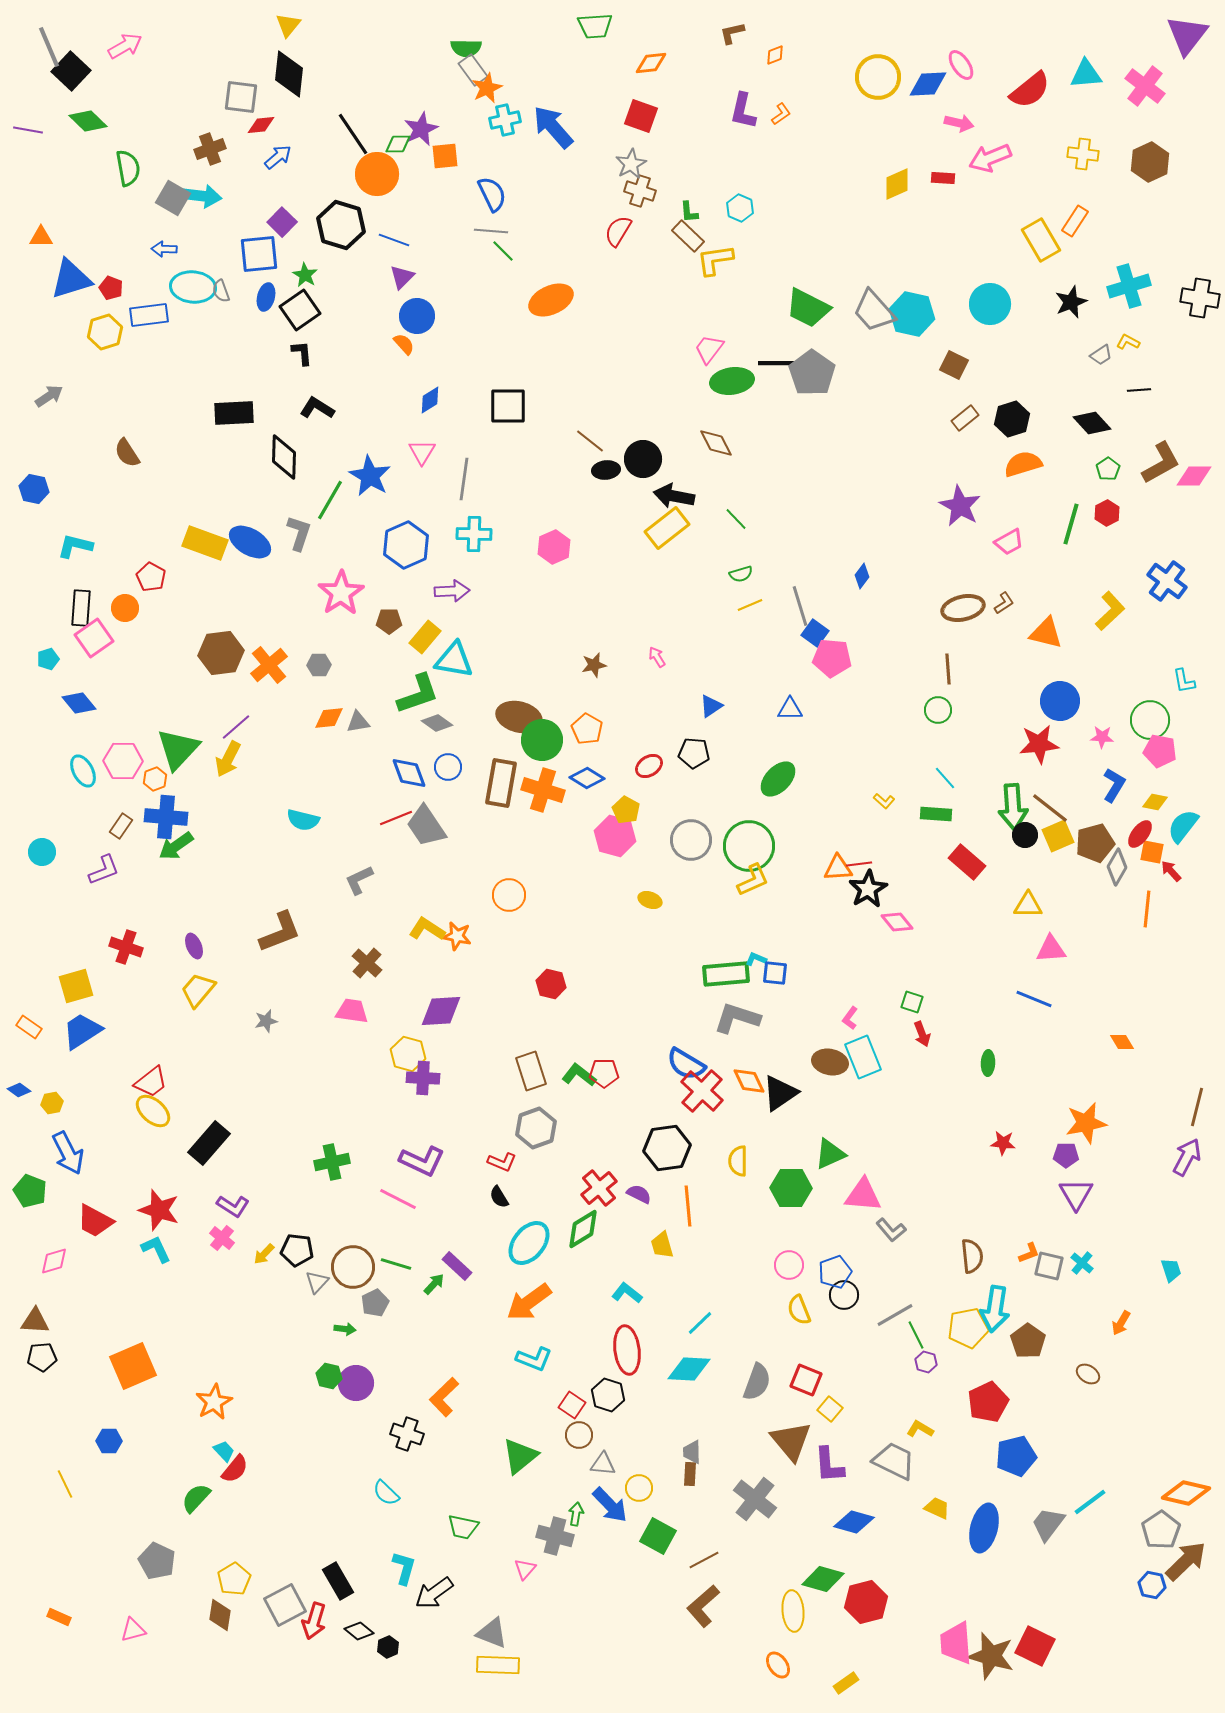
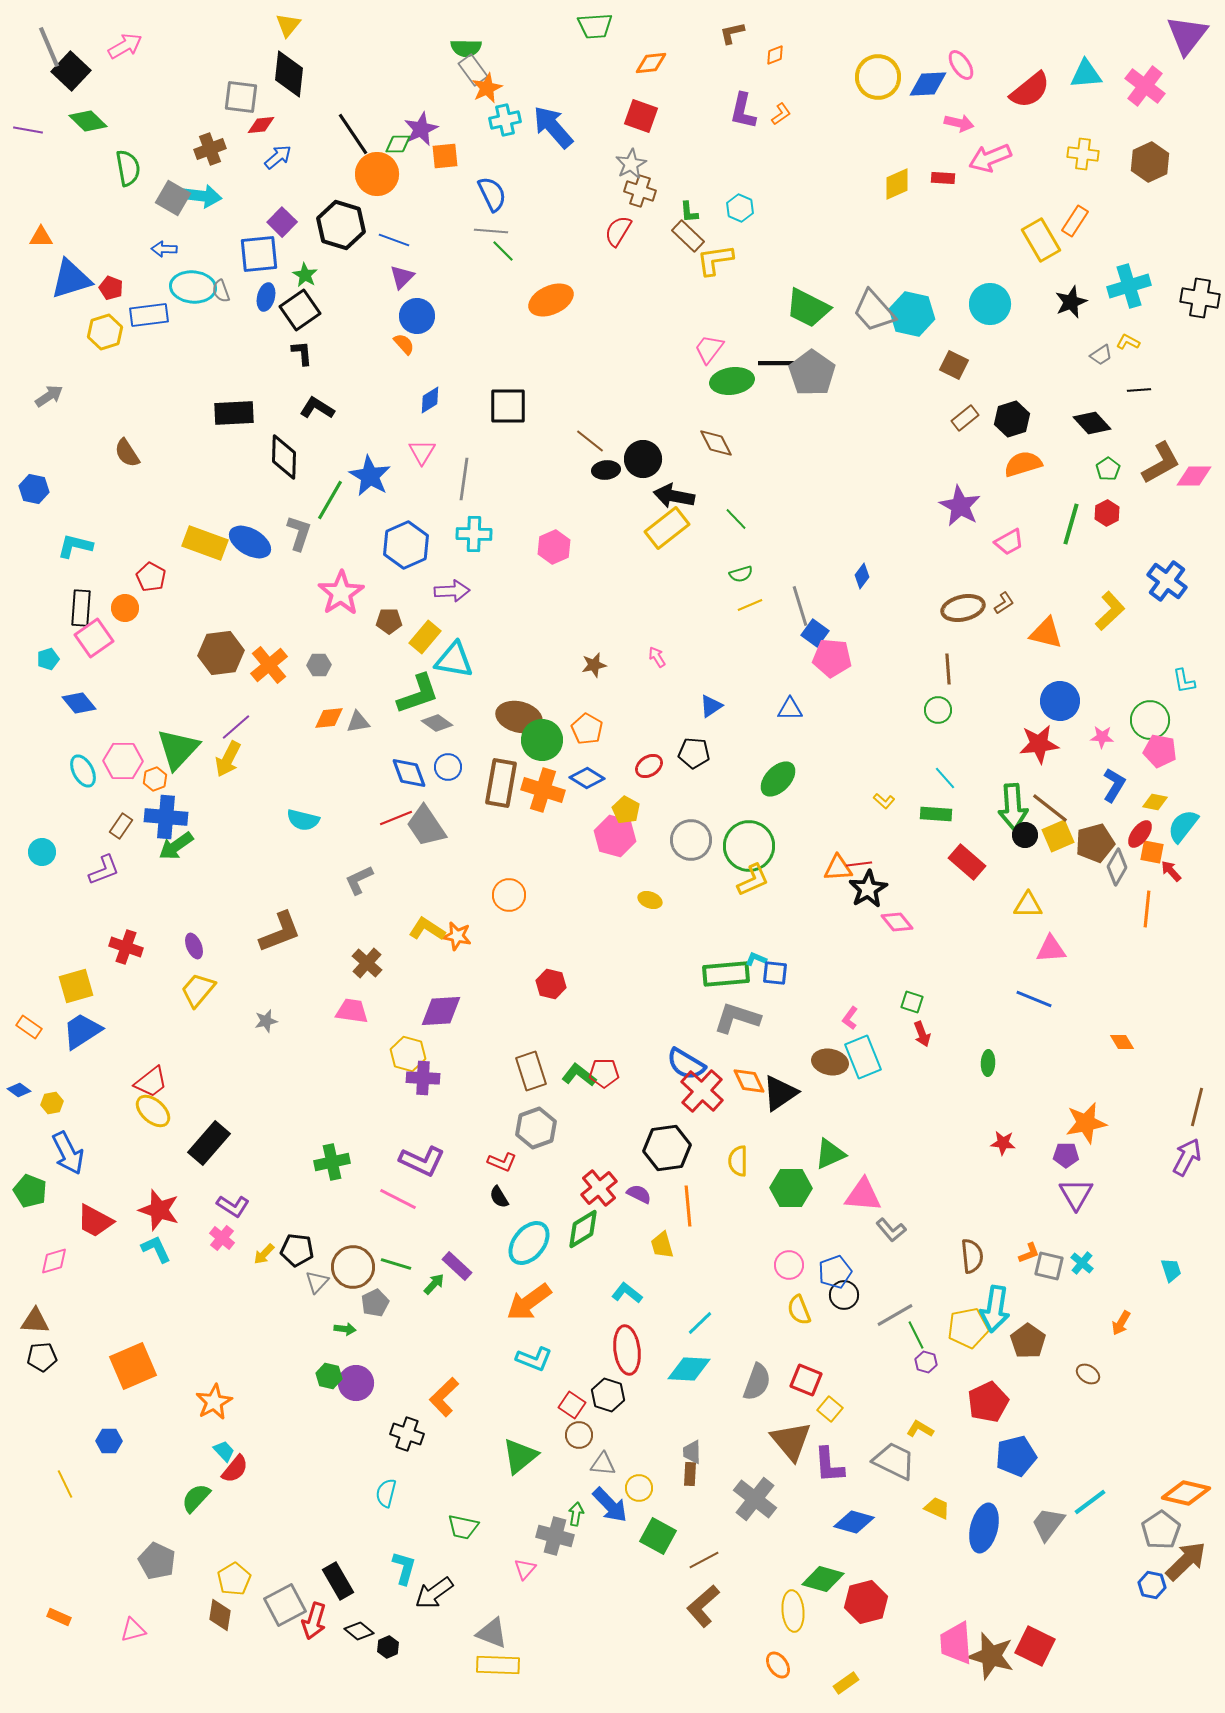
cyan semicircle at (386, 1493): rotated 60 degrees clockwise
